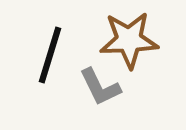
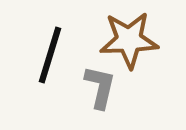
gray L-shape: rotated 141 degrees counterclockwise
